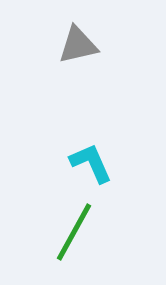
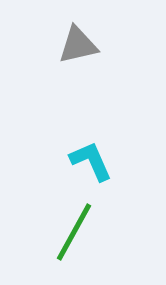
cyan L-shape: moved 2 px up
